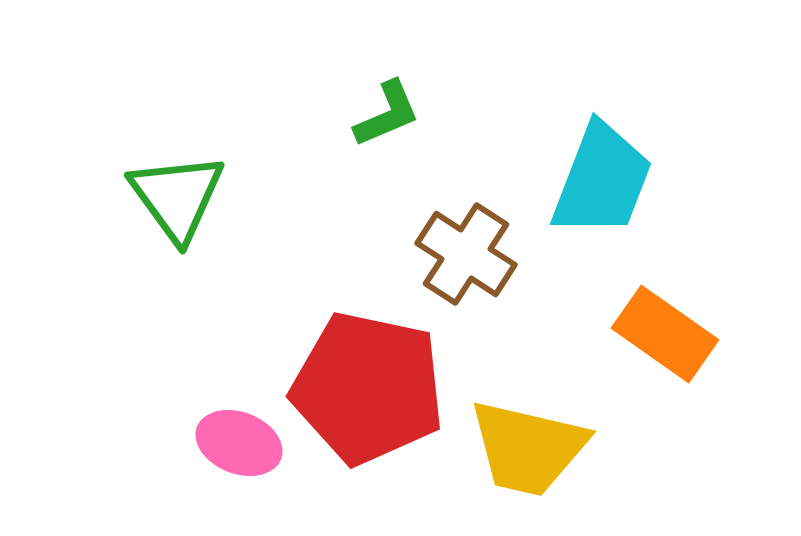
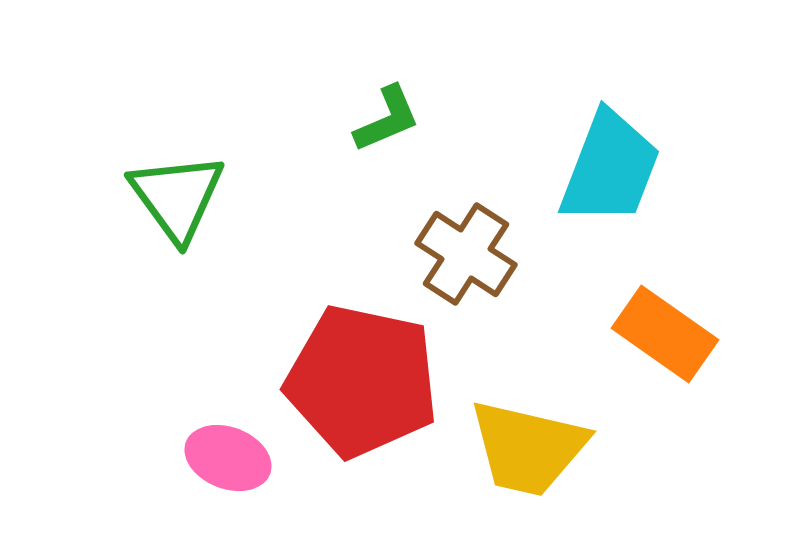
green L-shape: moved 5 px down
cyan trapezoid: moved 8 px right, 12 px up
red pentagon: moved 6 px left, 7 px up
pink ellipse: moved 11 px left, 15 px down
